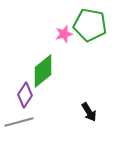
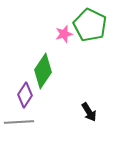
green pentagon: rotated 16 degrees clockwise
green diamond: rotated 16 degrees counterclockwise
gray line: rotated 12 degrees clockwise
